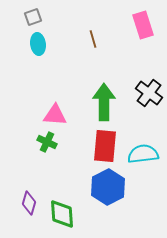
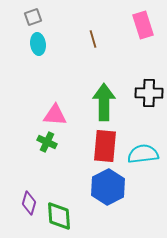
black cross: rotated 36 degrees counterclockwise
green diamond: moved 3 px left, 2 px down
